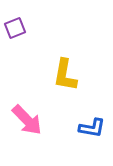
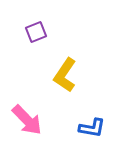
purple square: moved 21 px right, 4 px down
yellow L-shape: rotated 24 degrees clockwise
